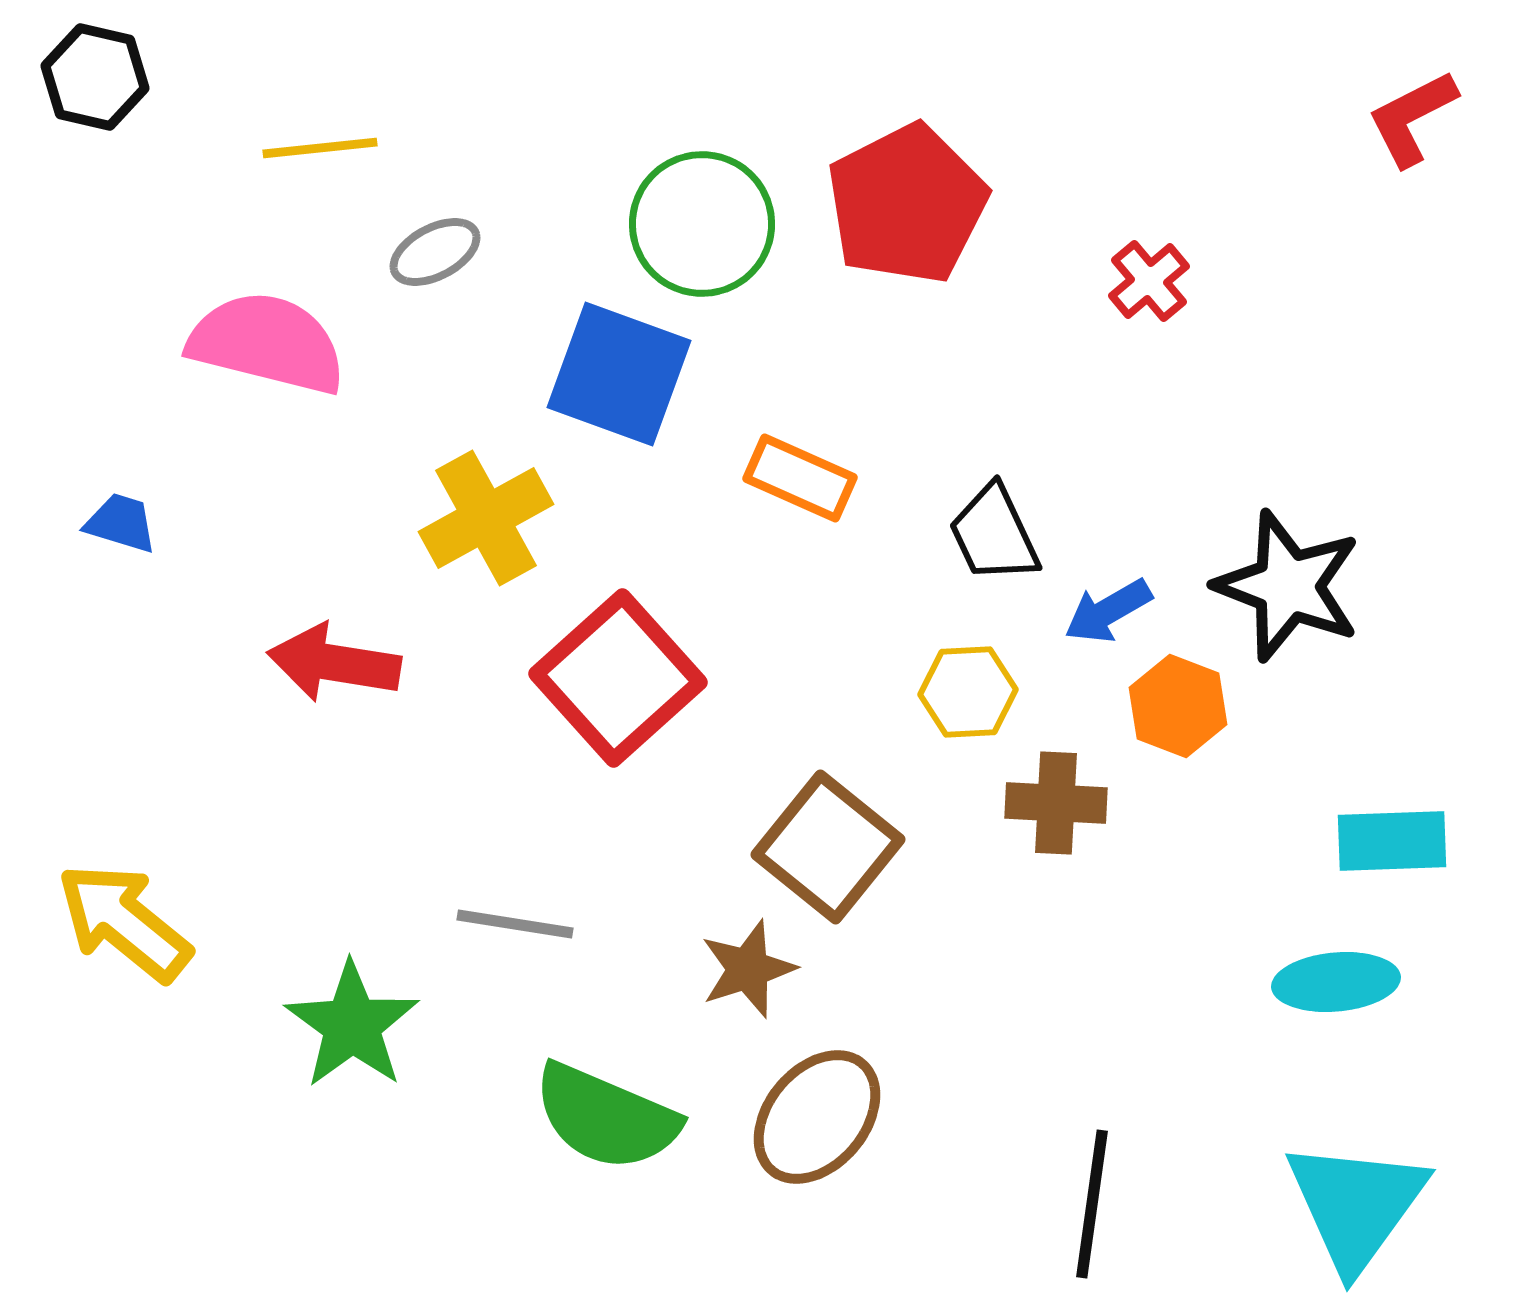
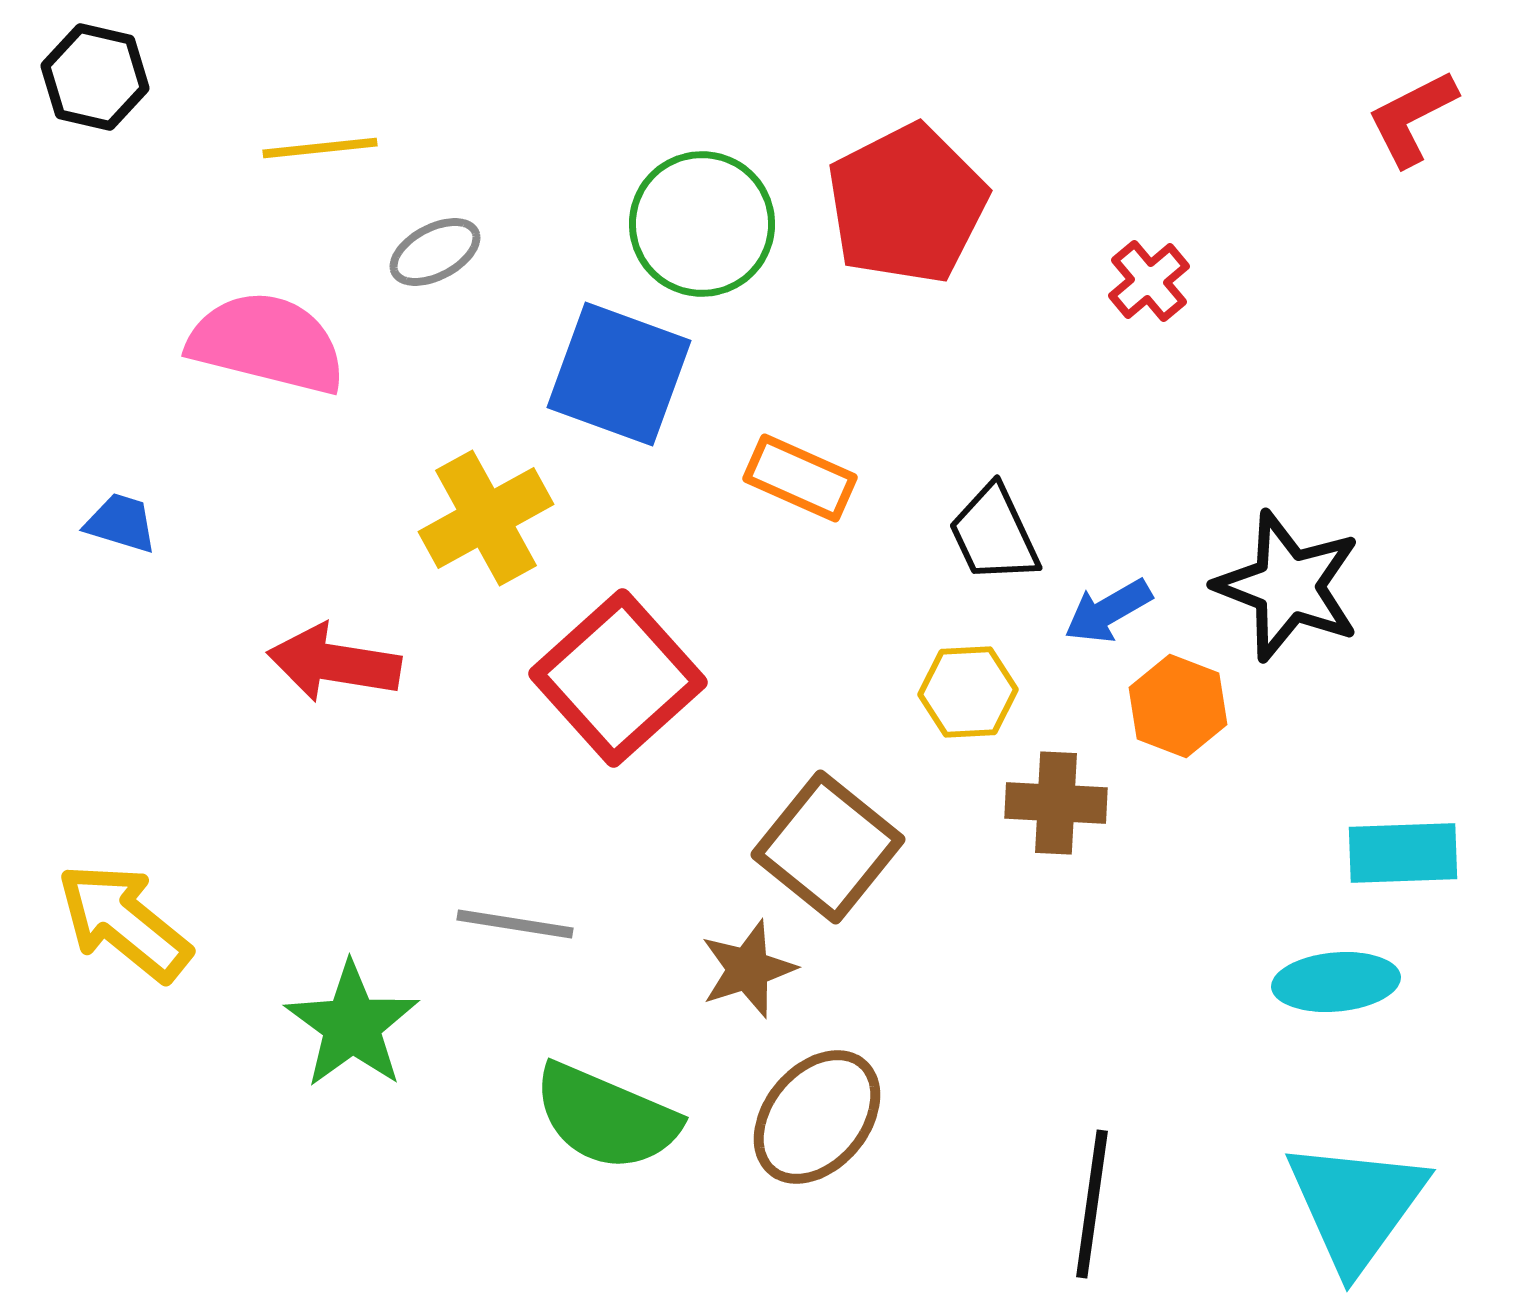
cyan rectangle: moved 11 px right, 12 px down
